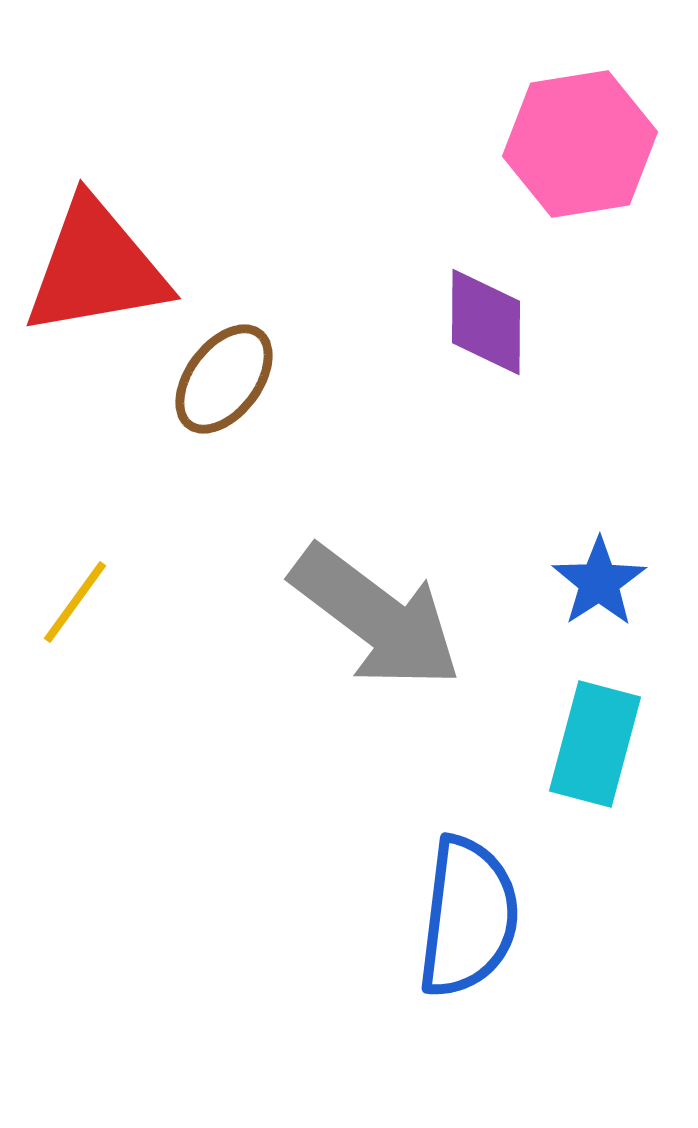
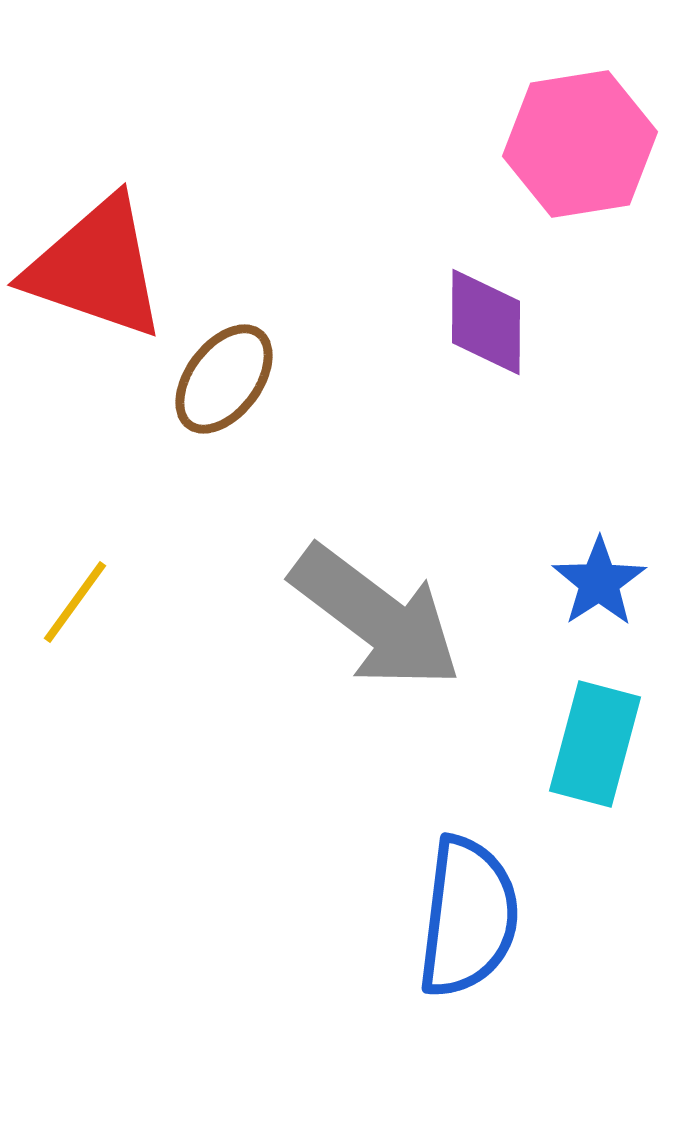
red triangle: rotated 29 degrees clockwise
